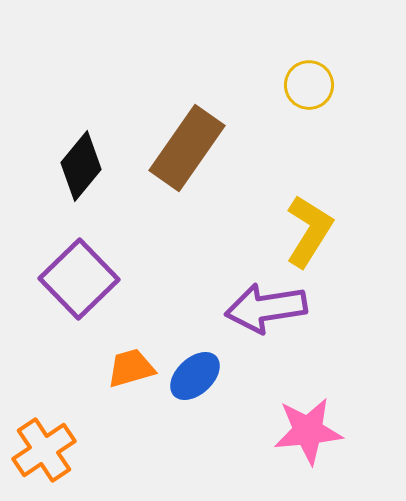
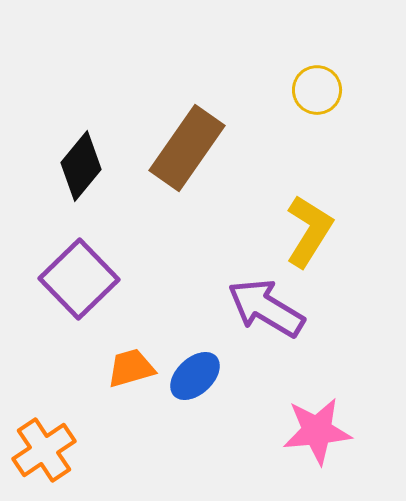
yellow circle: moved 8 px right, 5 px down
purple arrow: rotated 40 degrees clockwise
pink star: moved 9 px right
